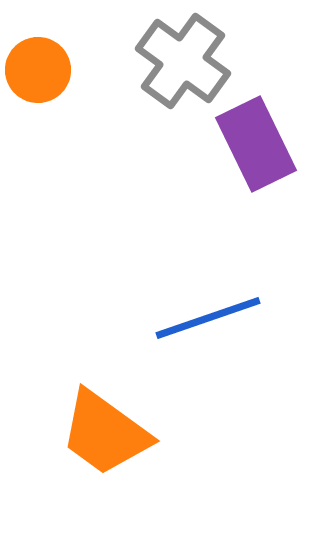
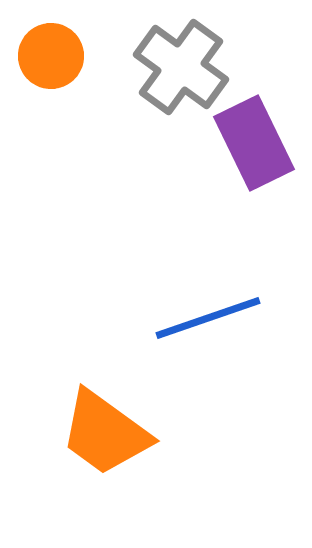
gray cross: moved 2 px left, 6 px down
orange circle: moved 13 px right, 14 px up
purple rectangle: moved 2 px left, 1 px up
